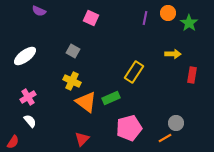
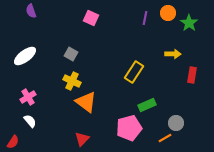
purple semicircle: moved 8 px left; rotated 48 degrees clockwise
gray square: moved 2 px left, 3 px down
green rectangle: moved 36 px right, 7 px down
